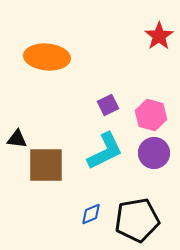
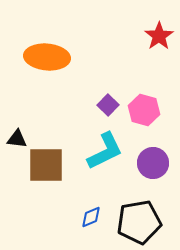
purple square: rotated 20 degrees counterclockwise
pink hexagon: moved 7 px left, 5 px up
purple circle: moved 1 px left, 10 px down
blue diamond: moved 3 px down
black pentagon: moved 2 px right, 2 px down
